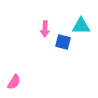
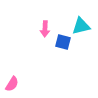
cyan triangle: rotated 12 degrees counterclockwise
pink semicircle: moved 2 px left, 2 px down
